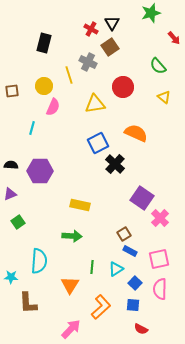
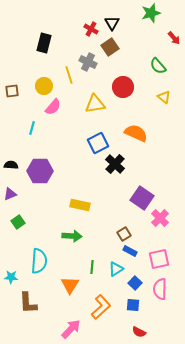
pink semicircle at (53, 107): rotated 18 degrees clockwise
red semicircle at (141, 329): moved 2 px left, 3 px down
